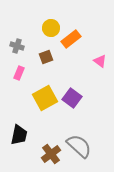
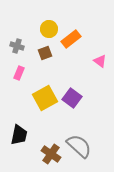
yellow circle: moved 2 px left, 1 px down
brown square: moved 1 px left, 4 px up
brown cross: rotated 18 degrees counterclockwise
